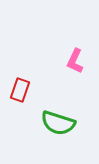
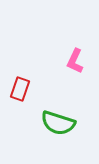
red rectangle: moved 1 px up
